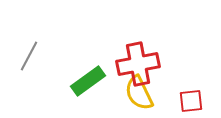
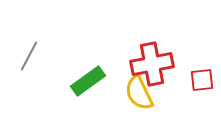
red cross: moved 14 px right
red square: moved 11 px right, 21 px up
